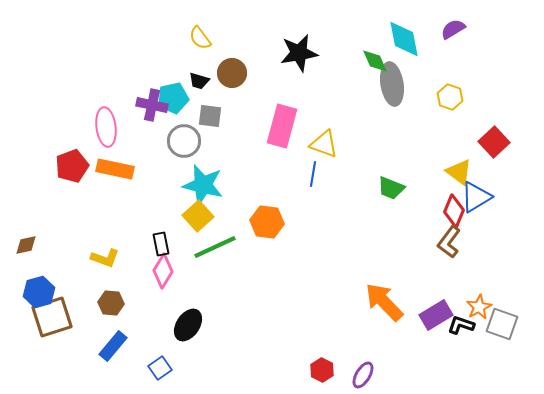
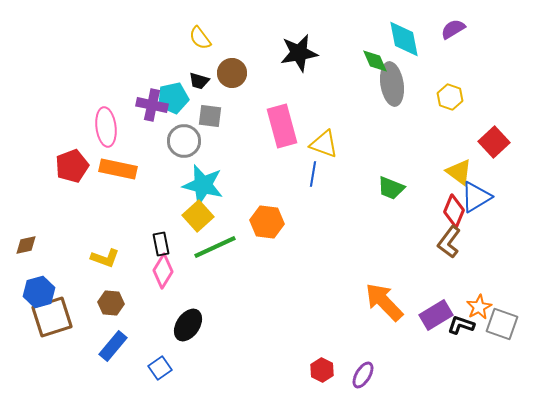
pink rectangle at (282, 126): rotated 30 degrees counterclockwise
orange rectangle at (115, 169): moved 3 px right
